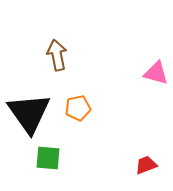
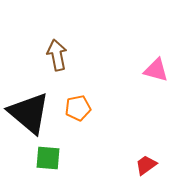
pink triangle: moved 3 px up
black triangle: rotated 15 degrees counterclockwise
red trapezoid: rotated 15 degrees counterclockwise
